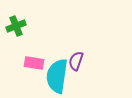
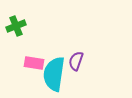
cyan semicircle: moved 3 px left, 2 px up
